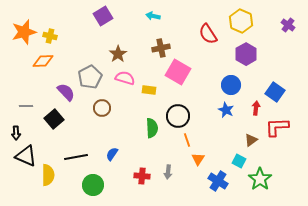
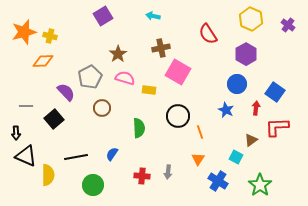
yellow hexagon: moved 10 px right, 2 px up
blue circle: moved 6 px right, 1 px up
green semicircle: moved 13 px left
orange line: moved 13 px right, 8 px up
cyan square: moved 3 px left, 4 px up
green star: moved 6 px down
